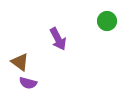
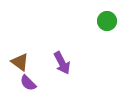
purple arrow: moved 4 px right, 24 px down
purple semicircle: rotated 30 degrees clockwise
